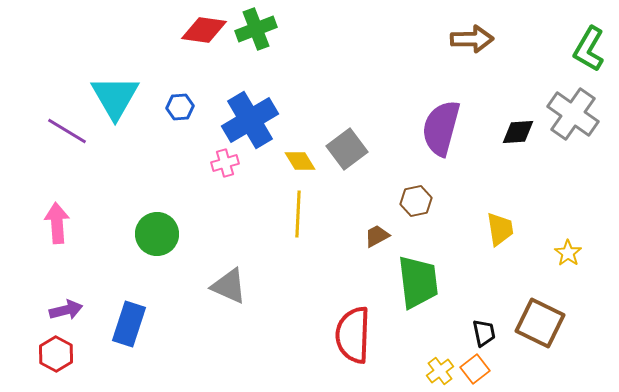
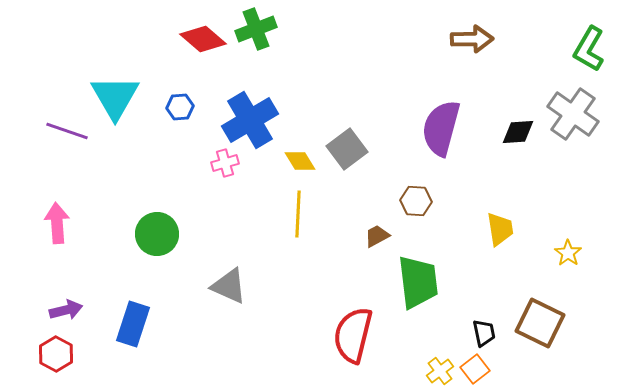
red diamond: moved 1 px left, 9 px down; rotated 33 degrees clockwise
purple line: rotated 12 degrees counterclockwise
brown hexagon: rotated 16 degrees clockwise
blue rectangle: moved 4 px right
red semicircle: rotated 12 degrees clockwise
